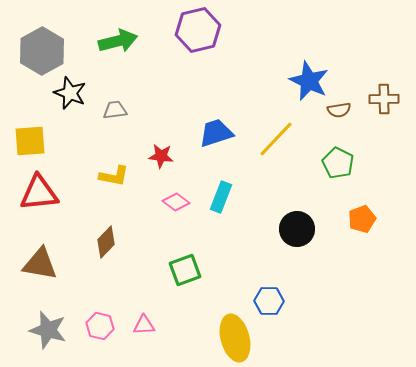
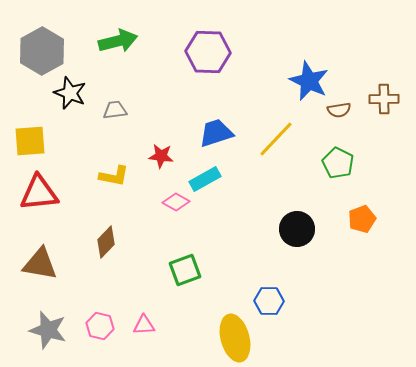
purple hexagon: moved 10 px right, 22 px down; rotated 15 degrees clockwise
cyan rectangle: moved 16 px left, 18 px up; rotated 40 degrees clockwise
pink diamond: rotated 8 degrees counterclockwise
